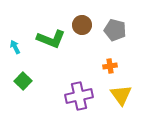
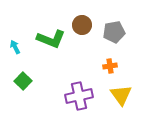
gray pentagon: moved 1 px left, 2 px down; rotated 25 degrees counterclockwise
